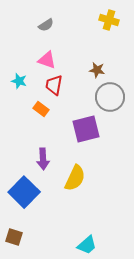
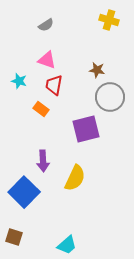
purple arrow: moved 2 px down
cyan trapezoid: moved 20 px left
